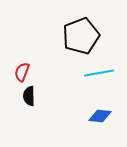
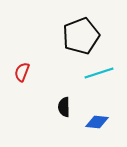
cyan line: rotated 8 degrees counterclockwise
black semicircle: moved 35 px right, 11 px down
blue diamond: moved 3 px left, 6 px down
